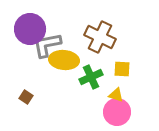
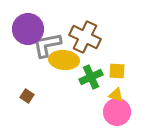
purple circle: moved 2 px left
brown cross: moved 15 px left
yellow square: moved 5 px left, 2 px down
brown square: moved 1 px right, 1 px up
